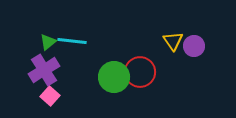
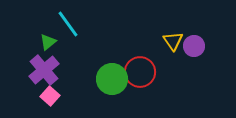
cyan line: moved 4 px left, 17 px up; rotated 48 degrees clockwise
purple cross: rotated 8 degrees counterclockwise
green circle: moved 2 px left, 2 px down
